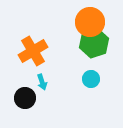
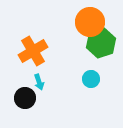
green hexagon: moved 7 px right
cyan arrow: moved 3 px left
